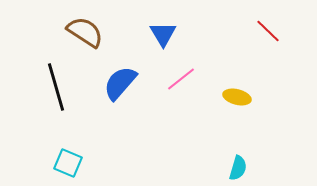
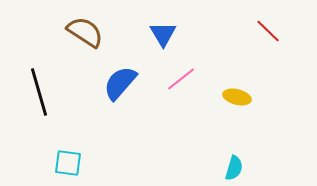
black line: moved 17 px left, 5 px down
cyan square: rotated 16 degrees counterclockwise
cyan semicircle: moved 4 px left
